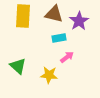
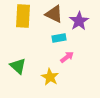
brown triangle: rotated 12 degrees clockwise
yellow star: moved 1 px right, 2 px down; rotated 24 degrees clockwise
